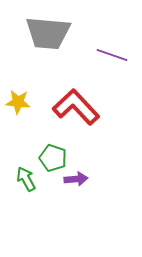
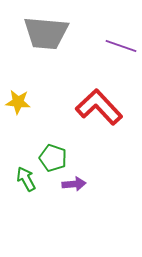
gray trapezoid: moved 2 px left
purple line: moved 9 px right, 9 px up
red L-shape: moved 23 px right
purple arrow: moved 2 px left, 5 px down
